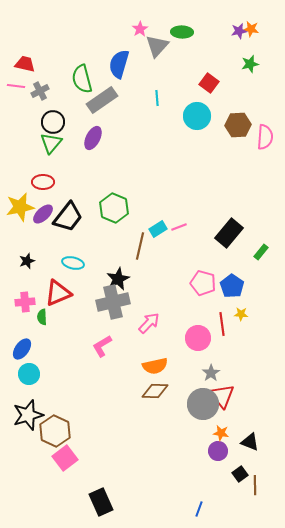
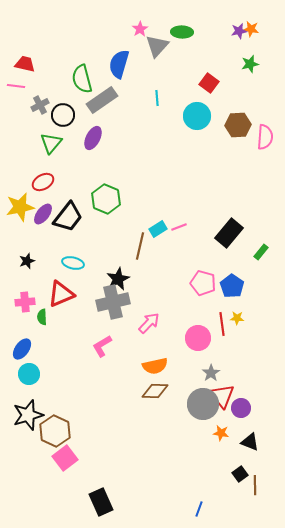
gray cross at (40, 91): moved 14 px down
black circle at (53, 122): moved 10 px right, 7 px up
red ellipse at (43, 182): rotated 30 degrees counterclockwise
green hexagon at (114, 208): moved 8 px left, 9 px up
purple ellipse at (43, 214): rotated 10 degrees counterclockwise
red triangle at (58, 293): moved 3 px right, 1 px down
yellow star at (241, 314): moved 4 px left, 4 px down
purple circle at (218, 451): moved 23 px right, 43 px up
